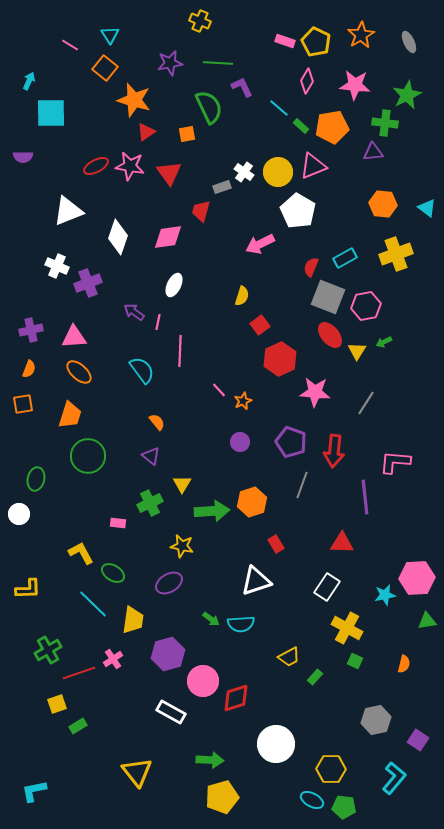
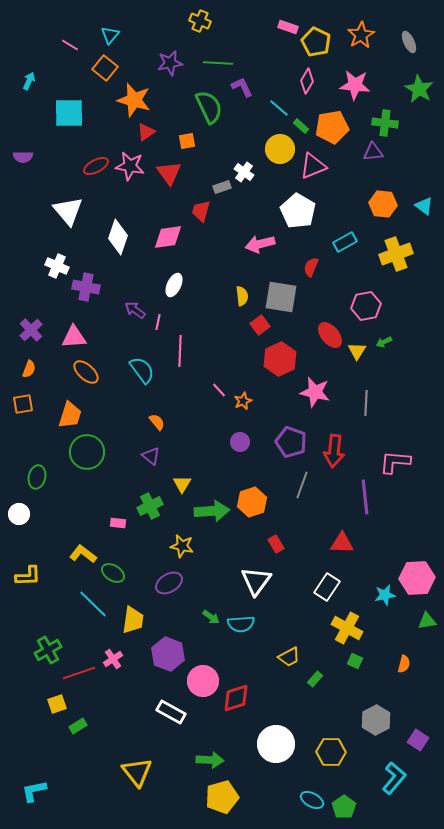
cyan triangle at (110, 35): rotated 12 degrees clockwise
pink rectangle at (285, 41): moved 3 px right, 14 px up
green star at (407, 95): moved 12 px right, 6 px up; rotated 16 degrees counterclockwise
cyan square at (51, 113): moved 18 px right
orange square at (187, 134): moved 7 px down
yellow circle at (278, 172): moved 2 px right, 23 px up
cyan triangle at (427, 208): moved 3 px left, 2 px up
white triangle at (68, 211): rotated 48 degrees counterclockwise
pink arrow at (260, 244): rotated 12 degrees clockwise
cyan rectangle at (345, 258): moved 16 px up
purple cross at (88, 283): moved 2 px left, 4 px down; rotated 32 degrees clockwise
yellow semicircle at (242, 296): rotated 24 degrees counterclockwise
gray square at (328, 297): moved 47 px left; rotated 12 degrees counterclockwise
purple arrow at (134, 312): moved 1 px right, 2 px up
purple cross at (31, 330): rotated 30 degrees counterclockwise
orange ellipse at (79, 372): moved 7 px right
pink star at (315, 392): rotated 8 degrees clockwise
gray line at (366, 403): rotated 30 degrees counterclockwise
green circle at (88, 456): moved 1 px left, 4 px up
green ellipse at (36, 479): moved 1 px right, 2 px up
green cross at (150, 503): moved 3 px down
yellow L-shape at (81, 553): moved 2 px right, 1 px down; rotated 24 degrees counterclockwise
white triangle at (256, 581): rotated 36 degrees counterclockwise
yellow L-shape at (28, 589): moved 13 px up
green arrow at (211, 619): moved 2 px up
purple hexagon at (168, 654): rotated 24 degrees counterclockwise
green rectangle at (315, 677): moved 2 px down
gray hexagon at (376, 720): rotated 16 degrees counterclockwise
yellow hexagon at (331, 769): moved 17 px up
green pentagon at (344, 807): rotated 30 degrees clockwise
